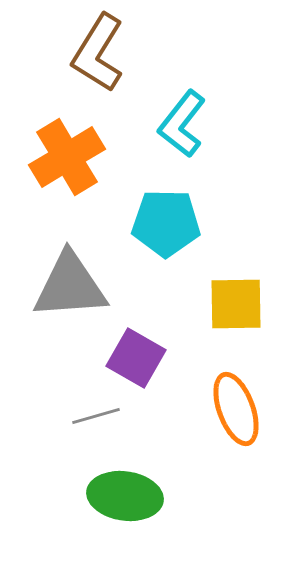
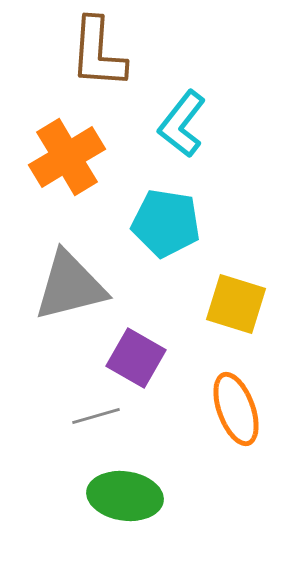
brown L-shape: rotated 28 degrees counterclockwise
cyan pentagon: rotated 8 degrees clockwise
gray triangle: rotated 10 degrees counterclockwise
yellow square: rotated 18 degrees clockwise
